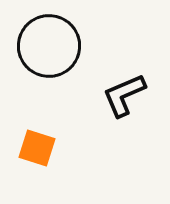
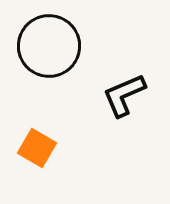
orange square: rotated 12 degrees clockwise
